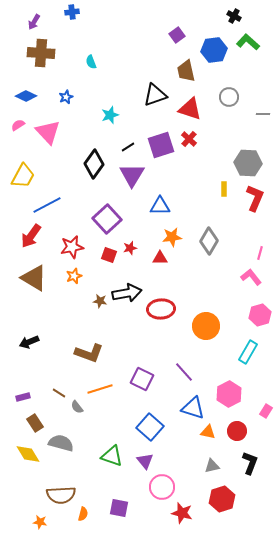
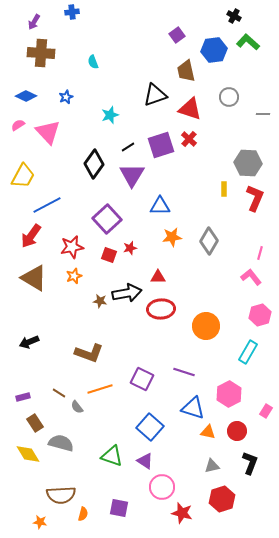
cyan semicircle at (91, 62): moved 2 px right
red triangle at (160, 258): moved 2 px left, 19 px down
purple line at (184, 372): rotated 30 degrees counterclockwise
purple triangle at (145, 461): rotated 18 degrees counterclockwise
